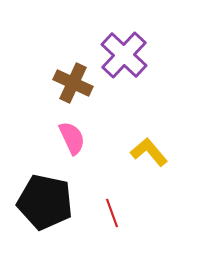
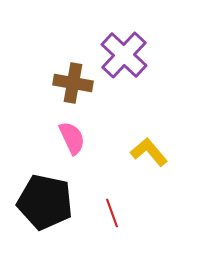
brown cross: rotated 15 degrees counterclockwise
